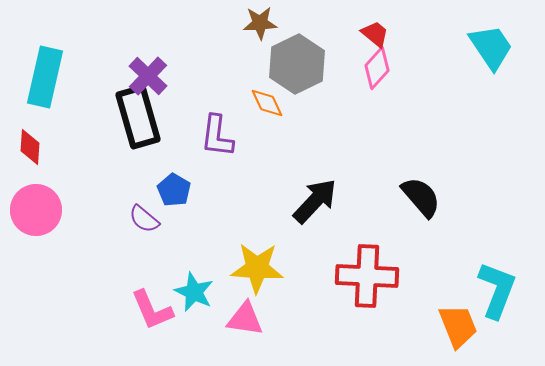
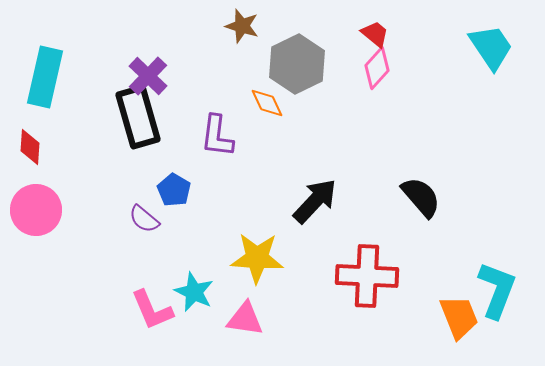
brown star: moved 18 px left, 3 px down; rotated 20 degrees clockwise
yellow star: moved 10 px up
orange trapezoid: moved 1 px right, 9 px up
